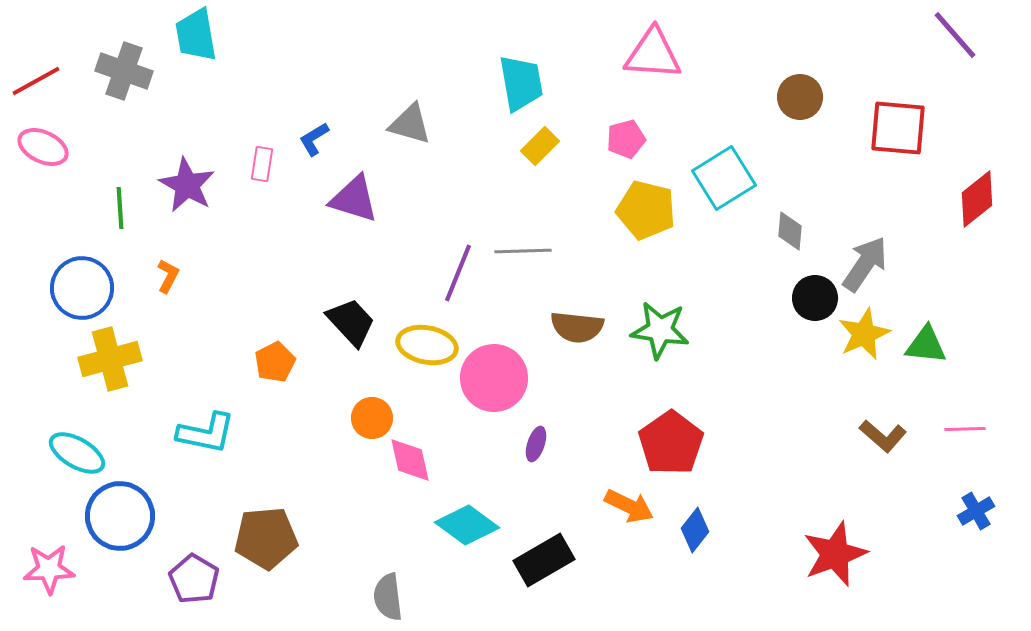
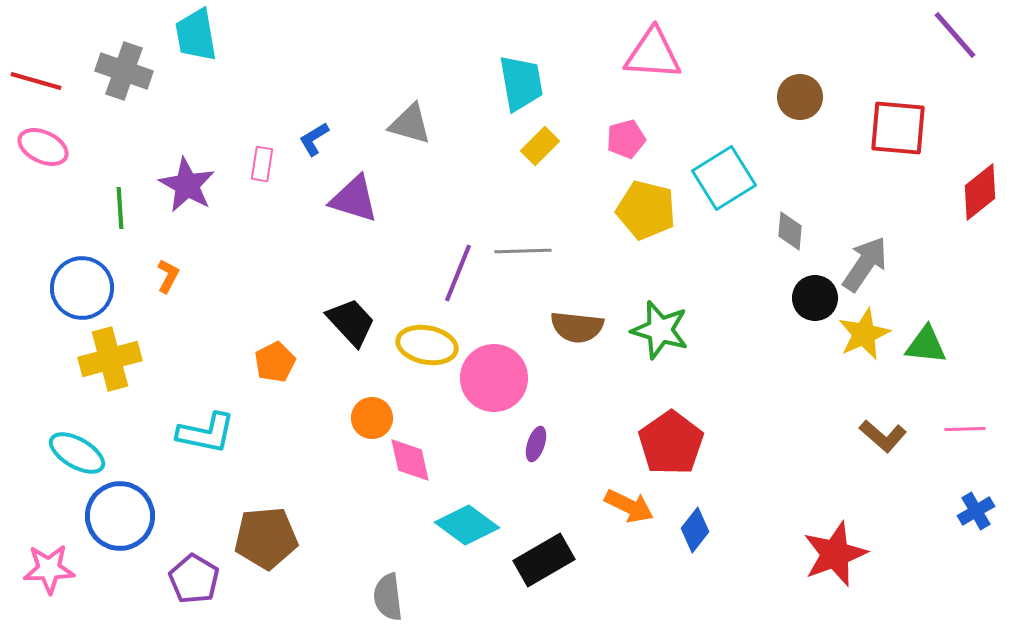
red line at (36, 81): rotated 45 degrees clockwise
red diamond at (977, 199): moved 3 px right, 7 px up
green star at (660, 330): rotated 8 degrees clockwise
